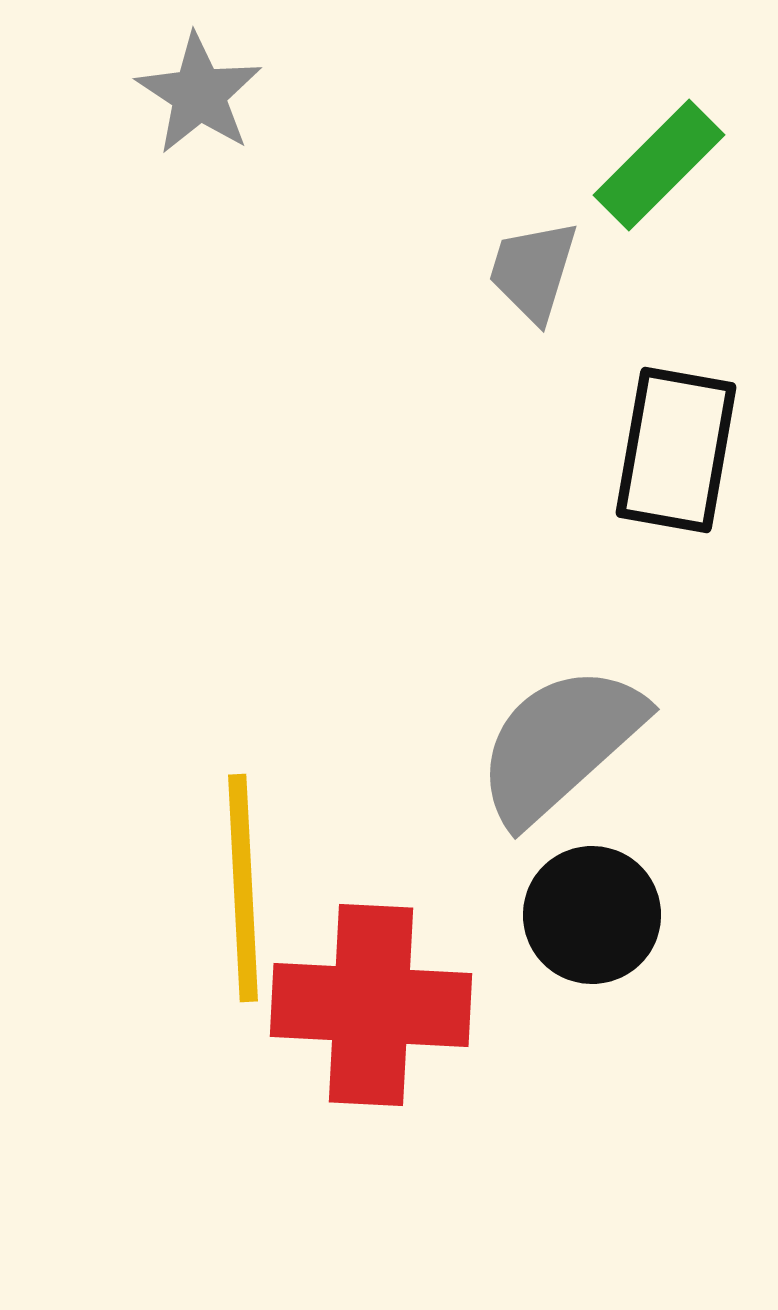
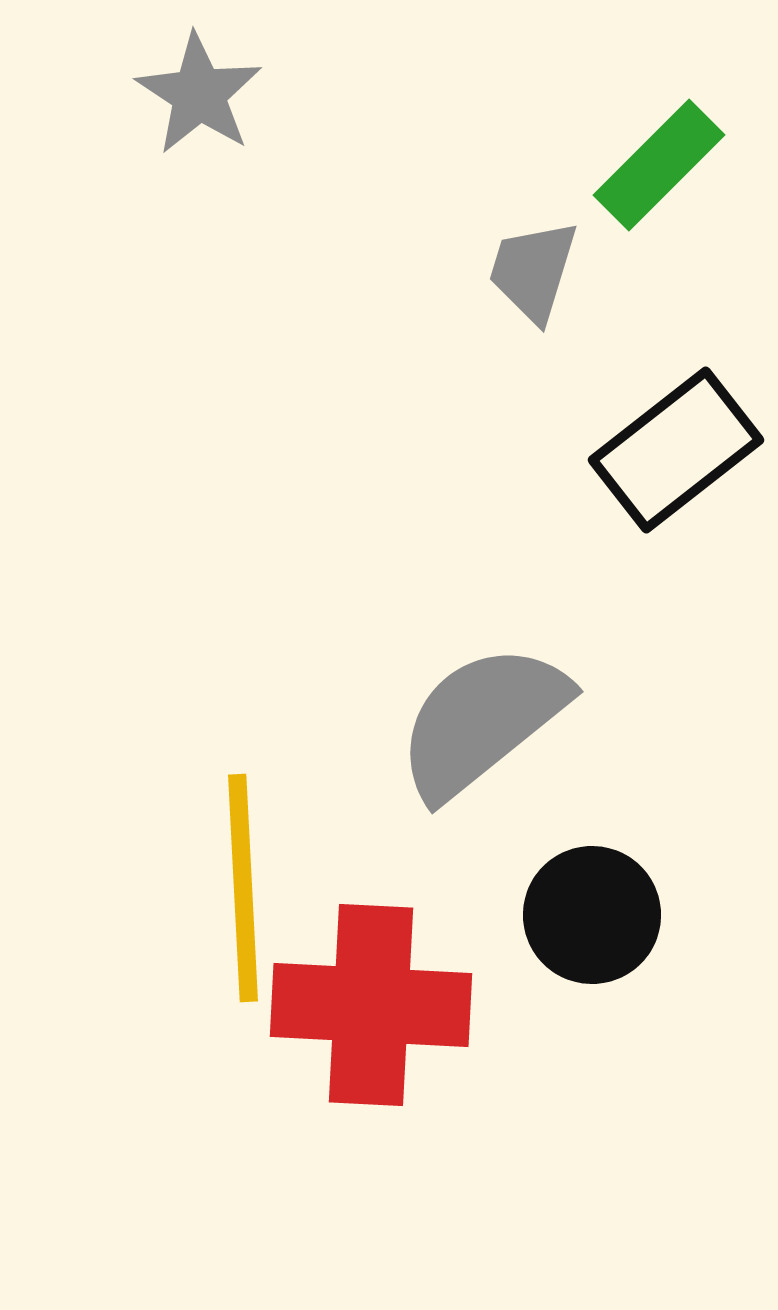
black rectangle: rotated 42 degrees clockwise
gray semicircle: moved 78 px left, 23 px up; rotated 3 degrees clockwise
